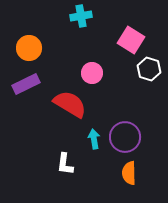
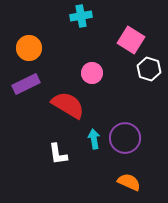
red semicircle: moved 2 px left, 1 px down
purple circle: moved 1 px down
white L-shape: moved 7 px left, 10 px up; rotated 15 degrees counterclockwise
orange semicircle: moved 9 px down; rotated 115 degrees clockwise
